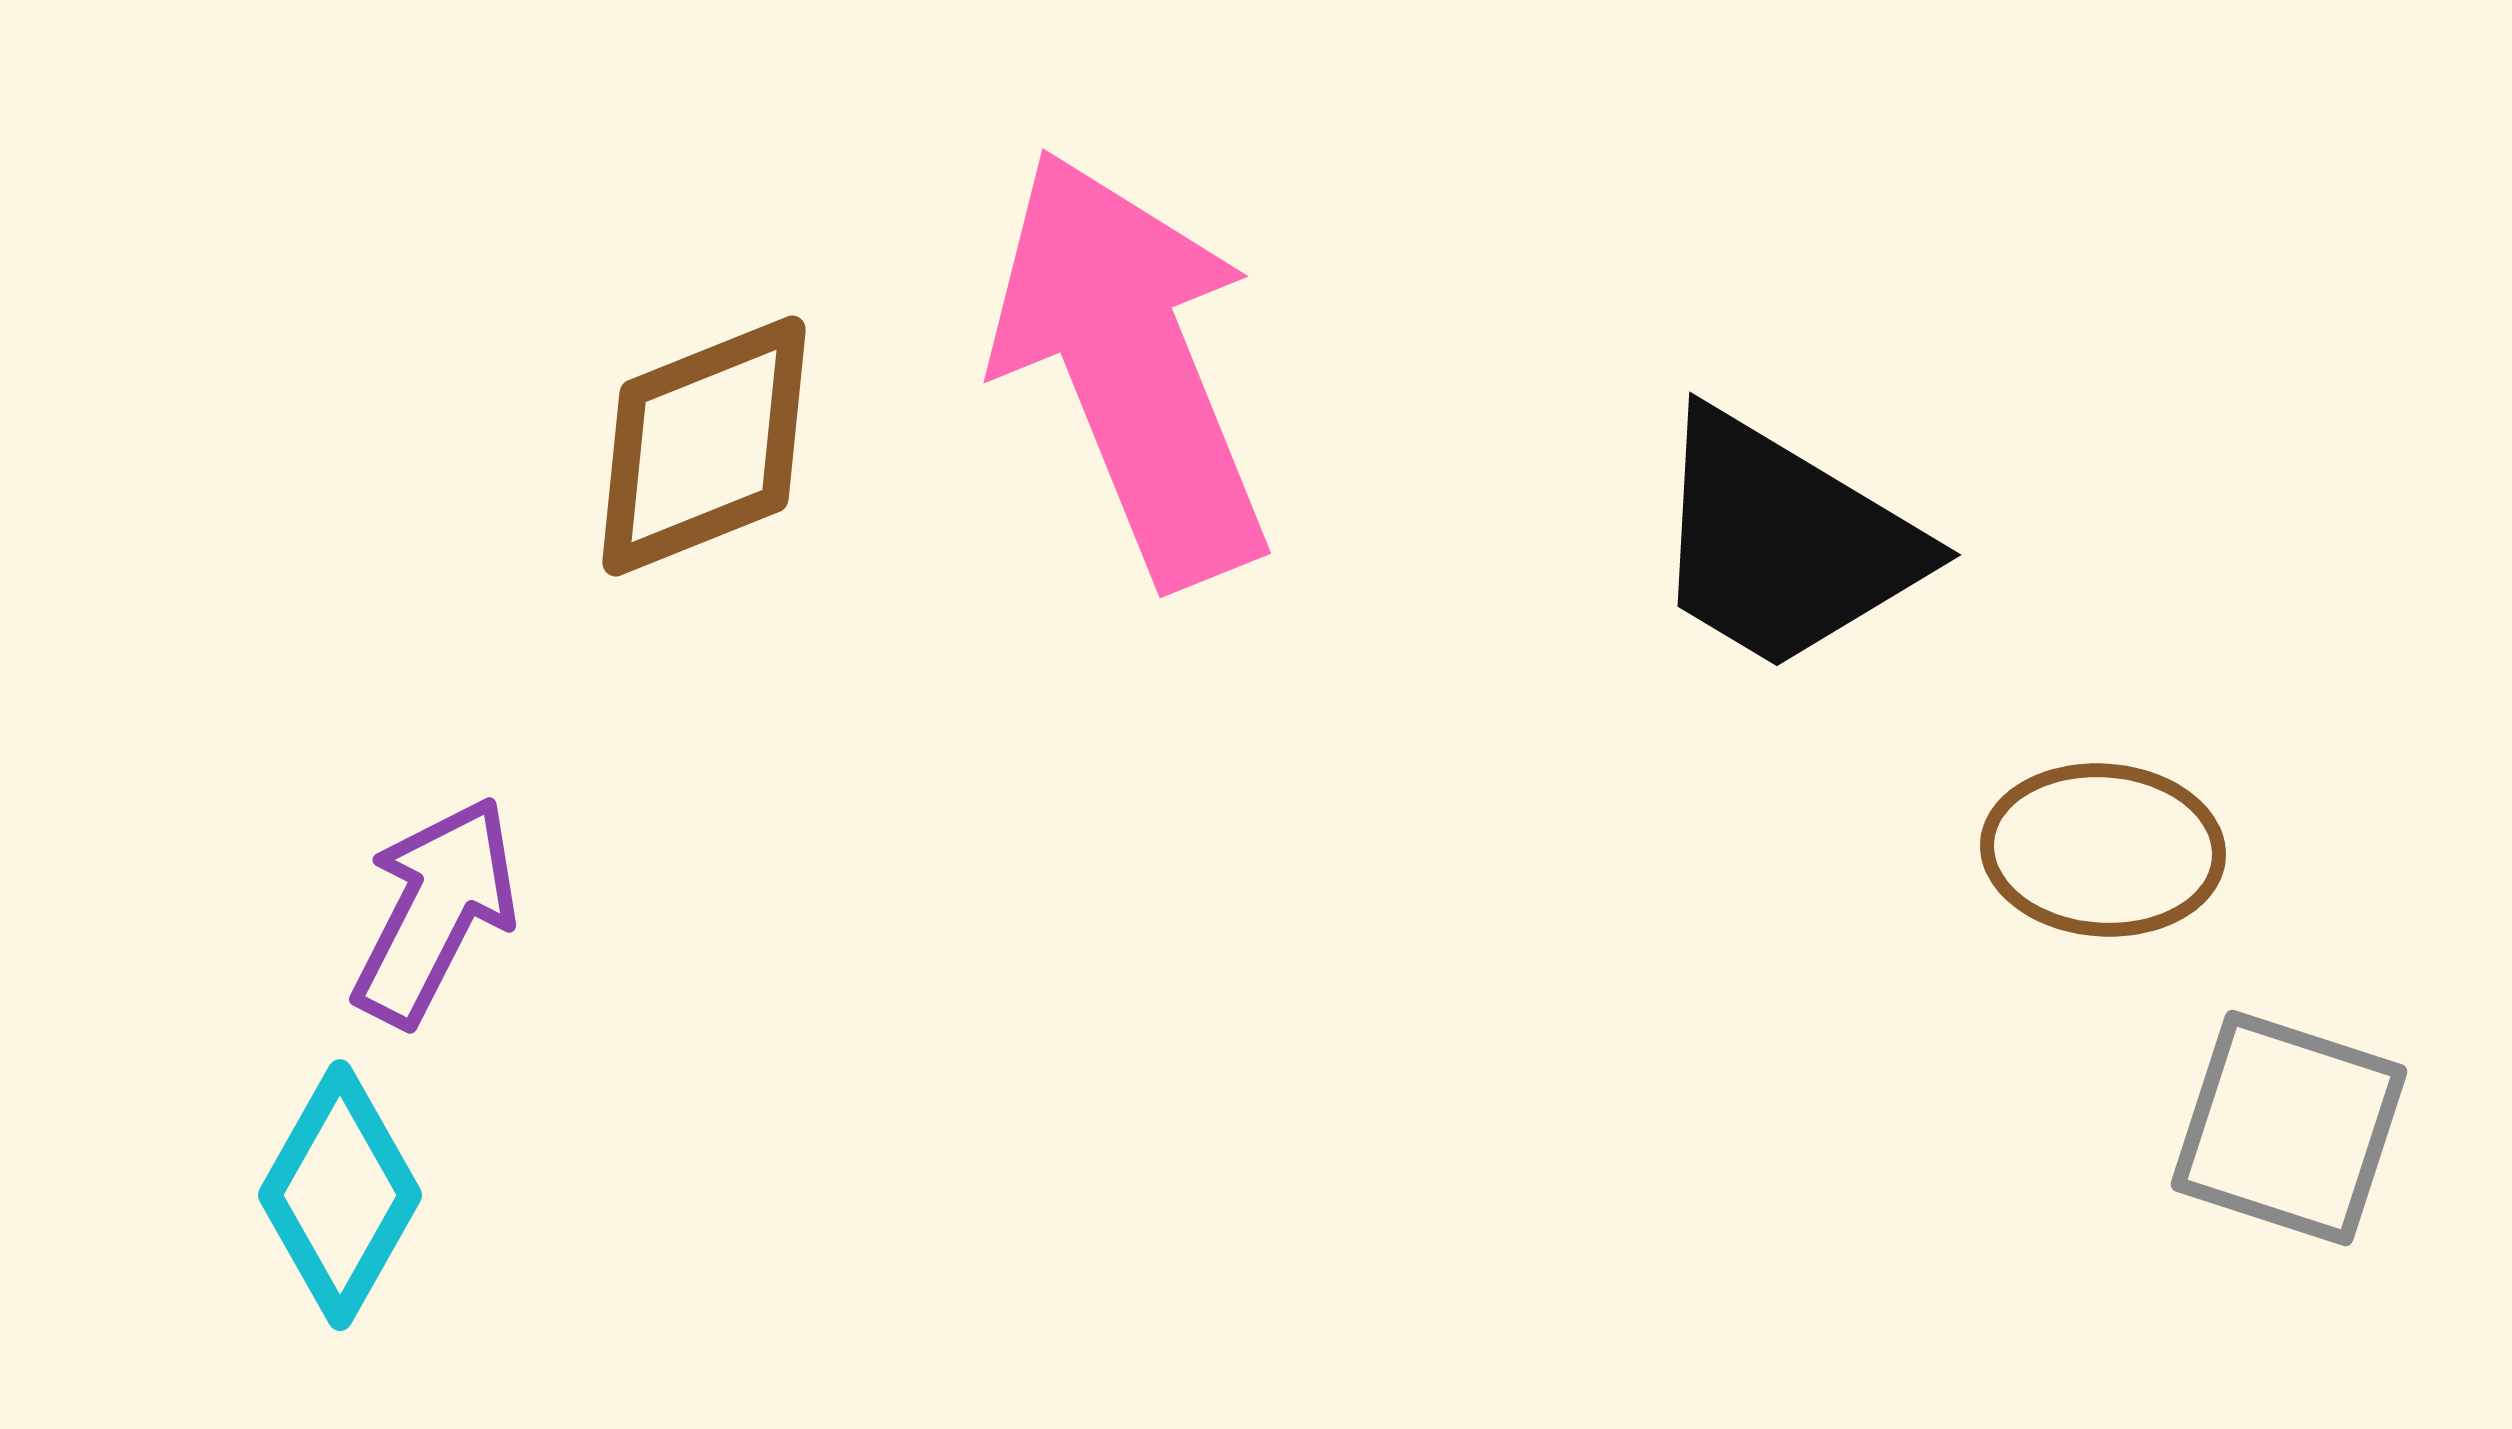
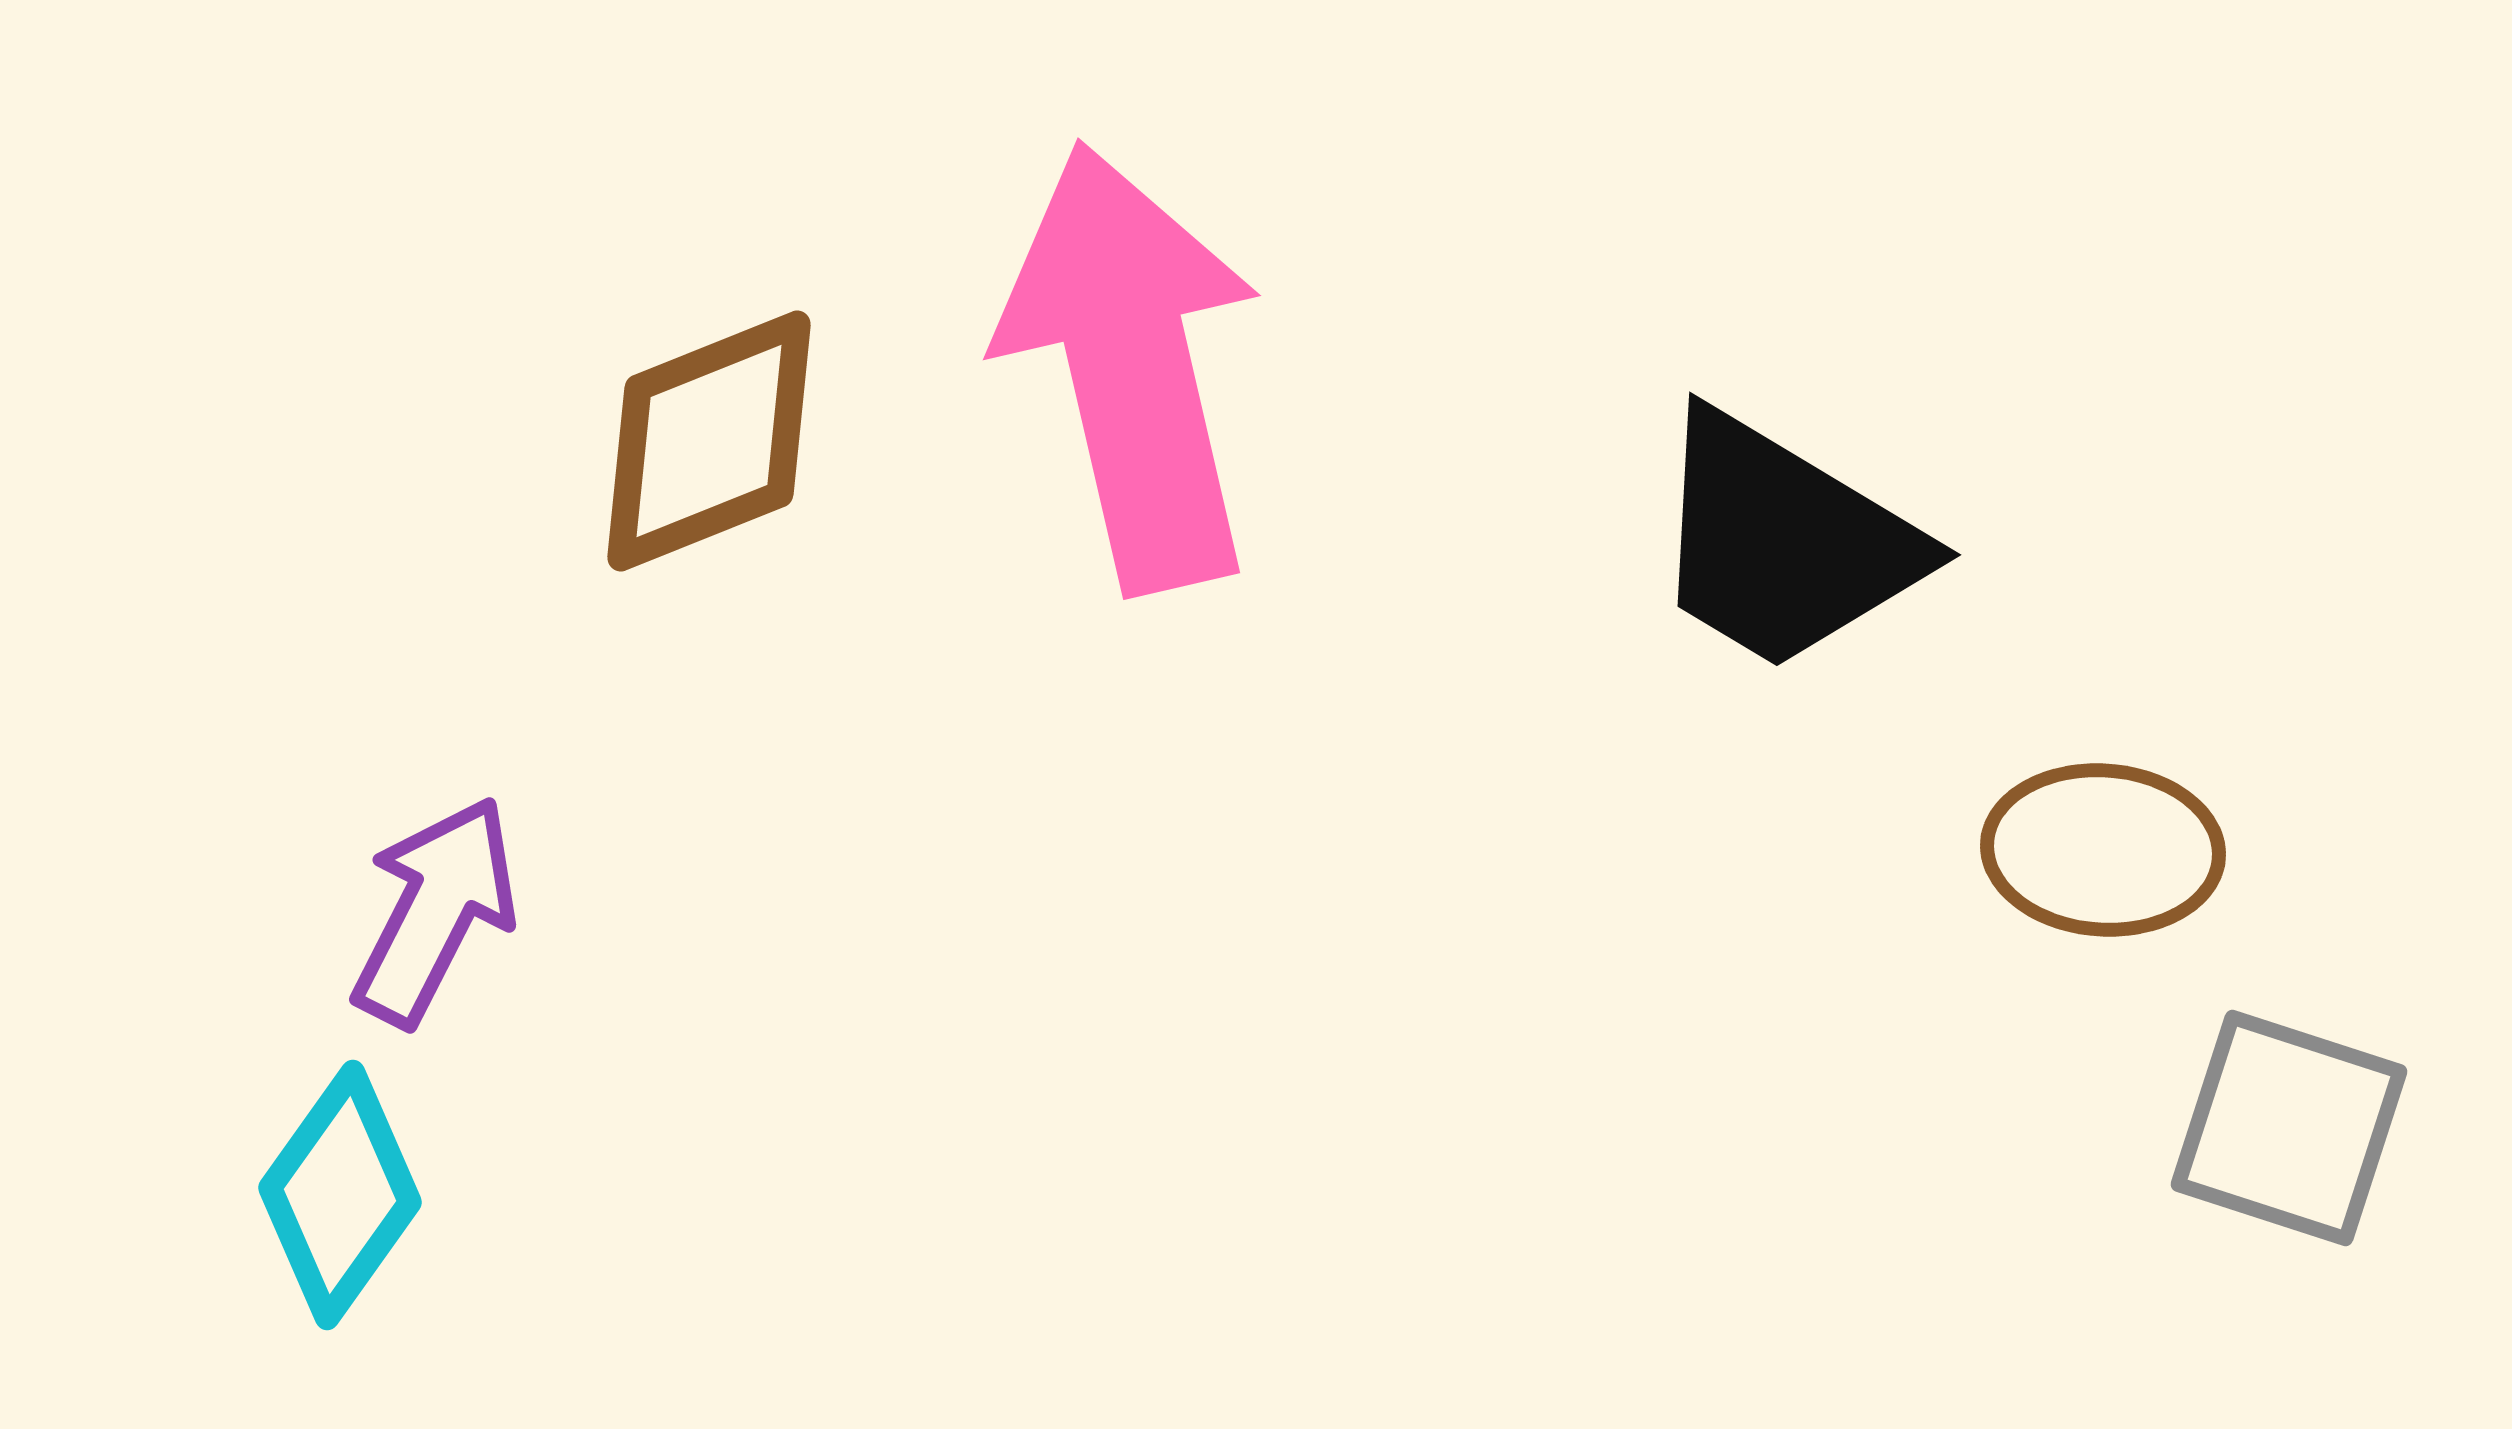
pink arrow: rotated 9 degrees clockwise
brown diamond: moved 5 px right, 5 px up
cyan diamond: rotated 6 degrees clockwise
